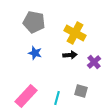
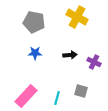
yellow cross: moved 2 px right, 16 px up
blue star: rotated 16 degrees counterclockwise
purple cross: rotated 24 degrees counterclockwise
